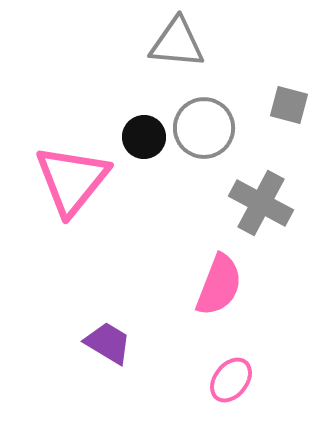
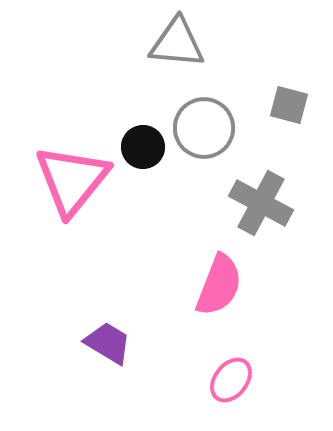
black circle: moved 1 px left, 10 px down
